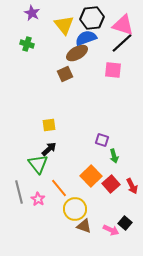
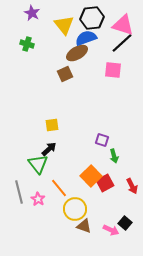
yellow square: moved 3 px right
red square: moved 6 px left, 1 px up; rotated 12 degrees clockwise
